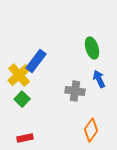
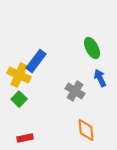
green ellipse: rotated 10 degrees counterclockwise
yellow cross: rotated 25 degrees counterclockwise
blue arrow: moved 1 px right, 1 px up
gray cross: rotated 24 degrees clockwise
green square: moved 3 px left
orange diamond: moved 5 px left; rotated 40 degrees counterclockwise
